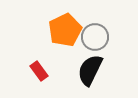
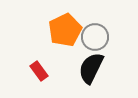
black semicircle: moved 1 px right, 2 px up
